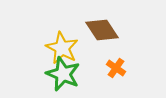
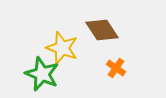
yellow star: rotated 8 degrees counterclockwise
green star: moved 21 px left
